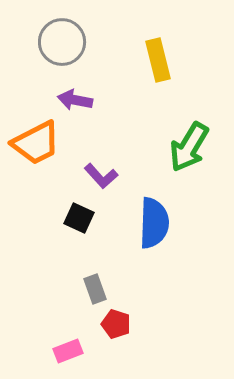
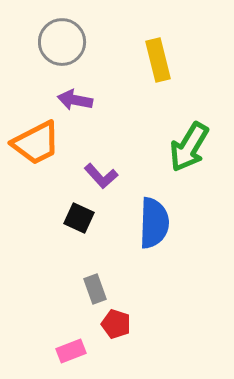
pink rectangle: moved 3 px right
